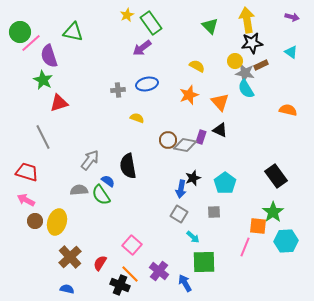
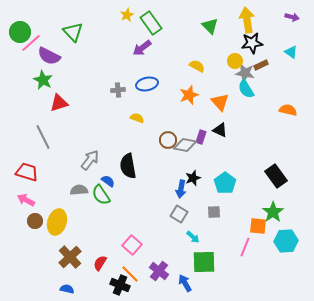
green triangle at (73, 32): rotated 35 degrees clockwise
purple semicircle at (49, 56): rotated 45 degrees counterclockwise
